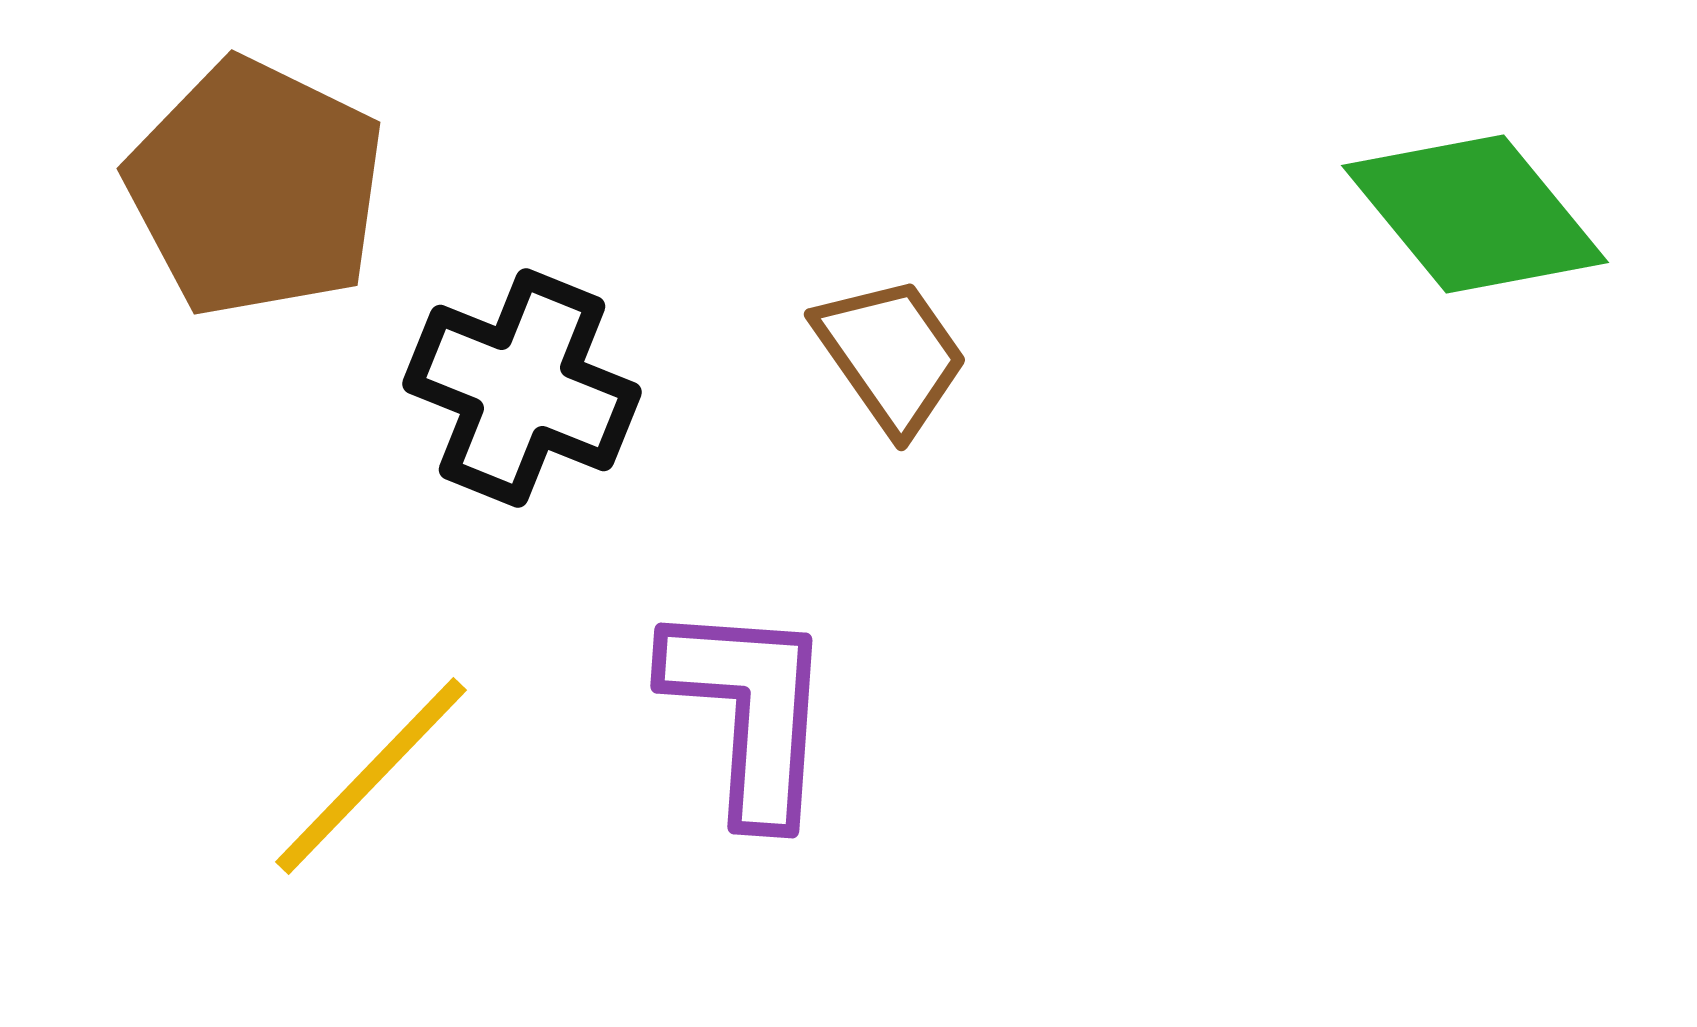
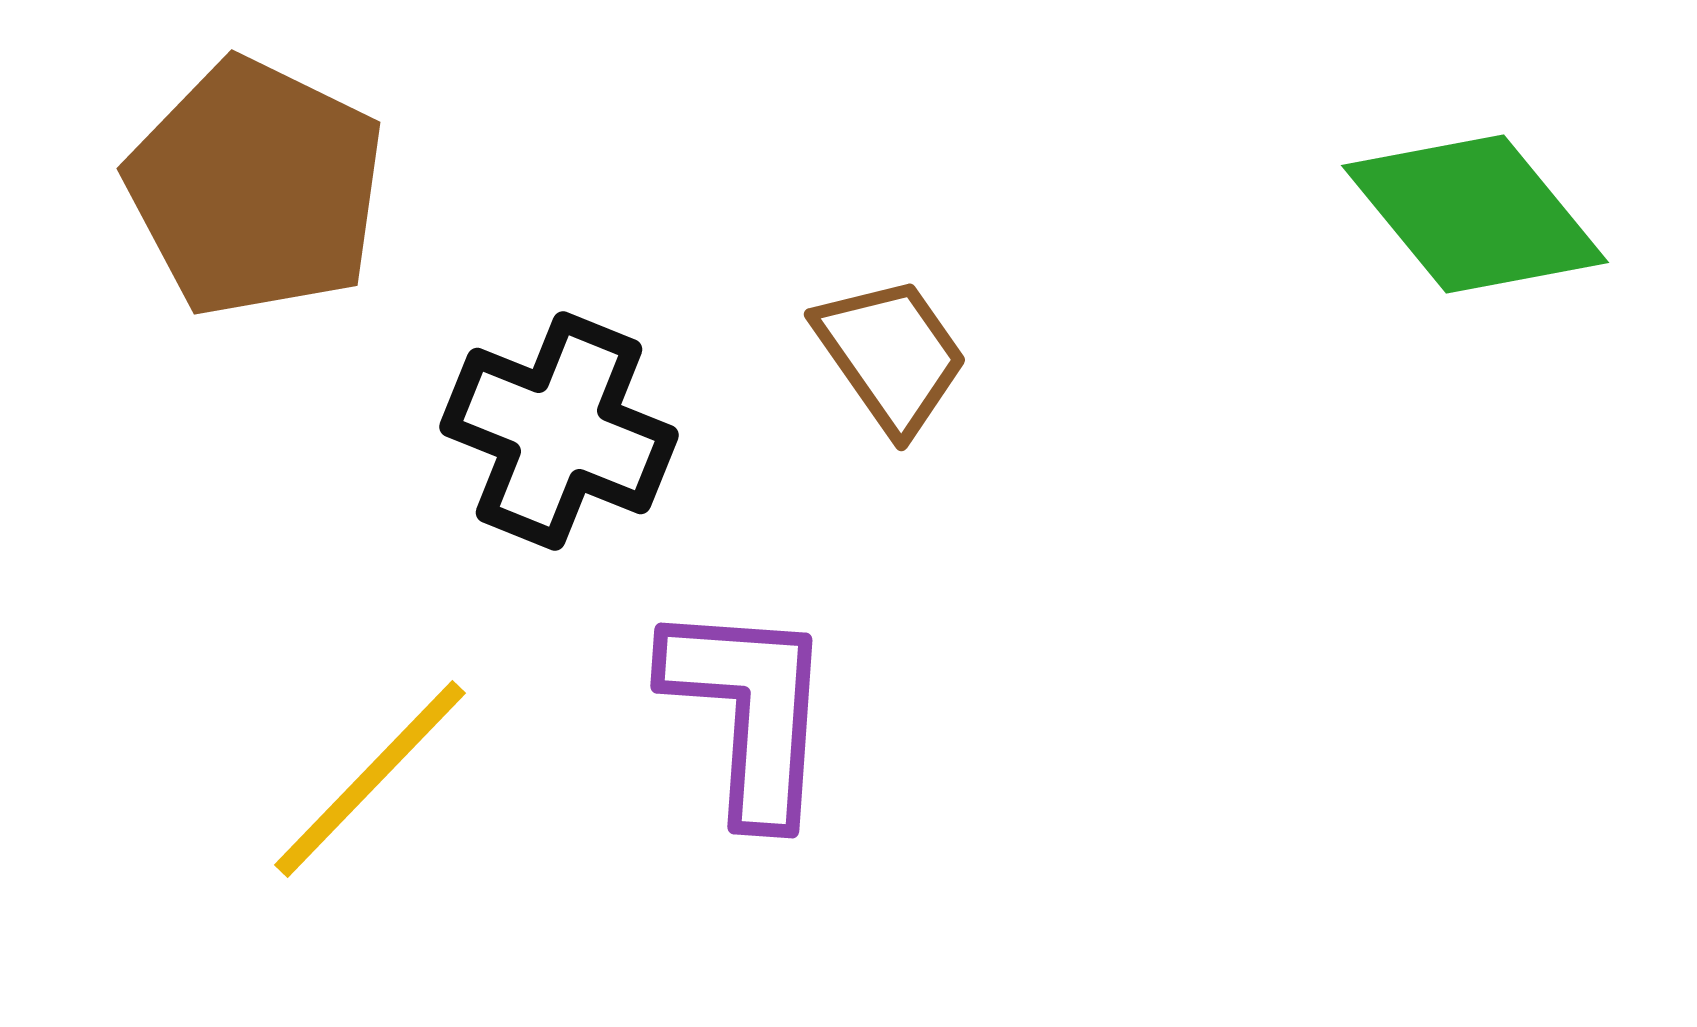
black cross: moved 37 px right, 43 px down
yellow line: moved 1 px left, 3 px down
